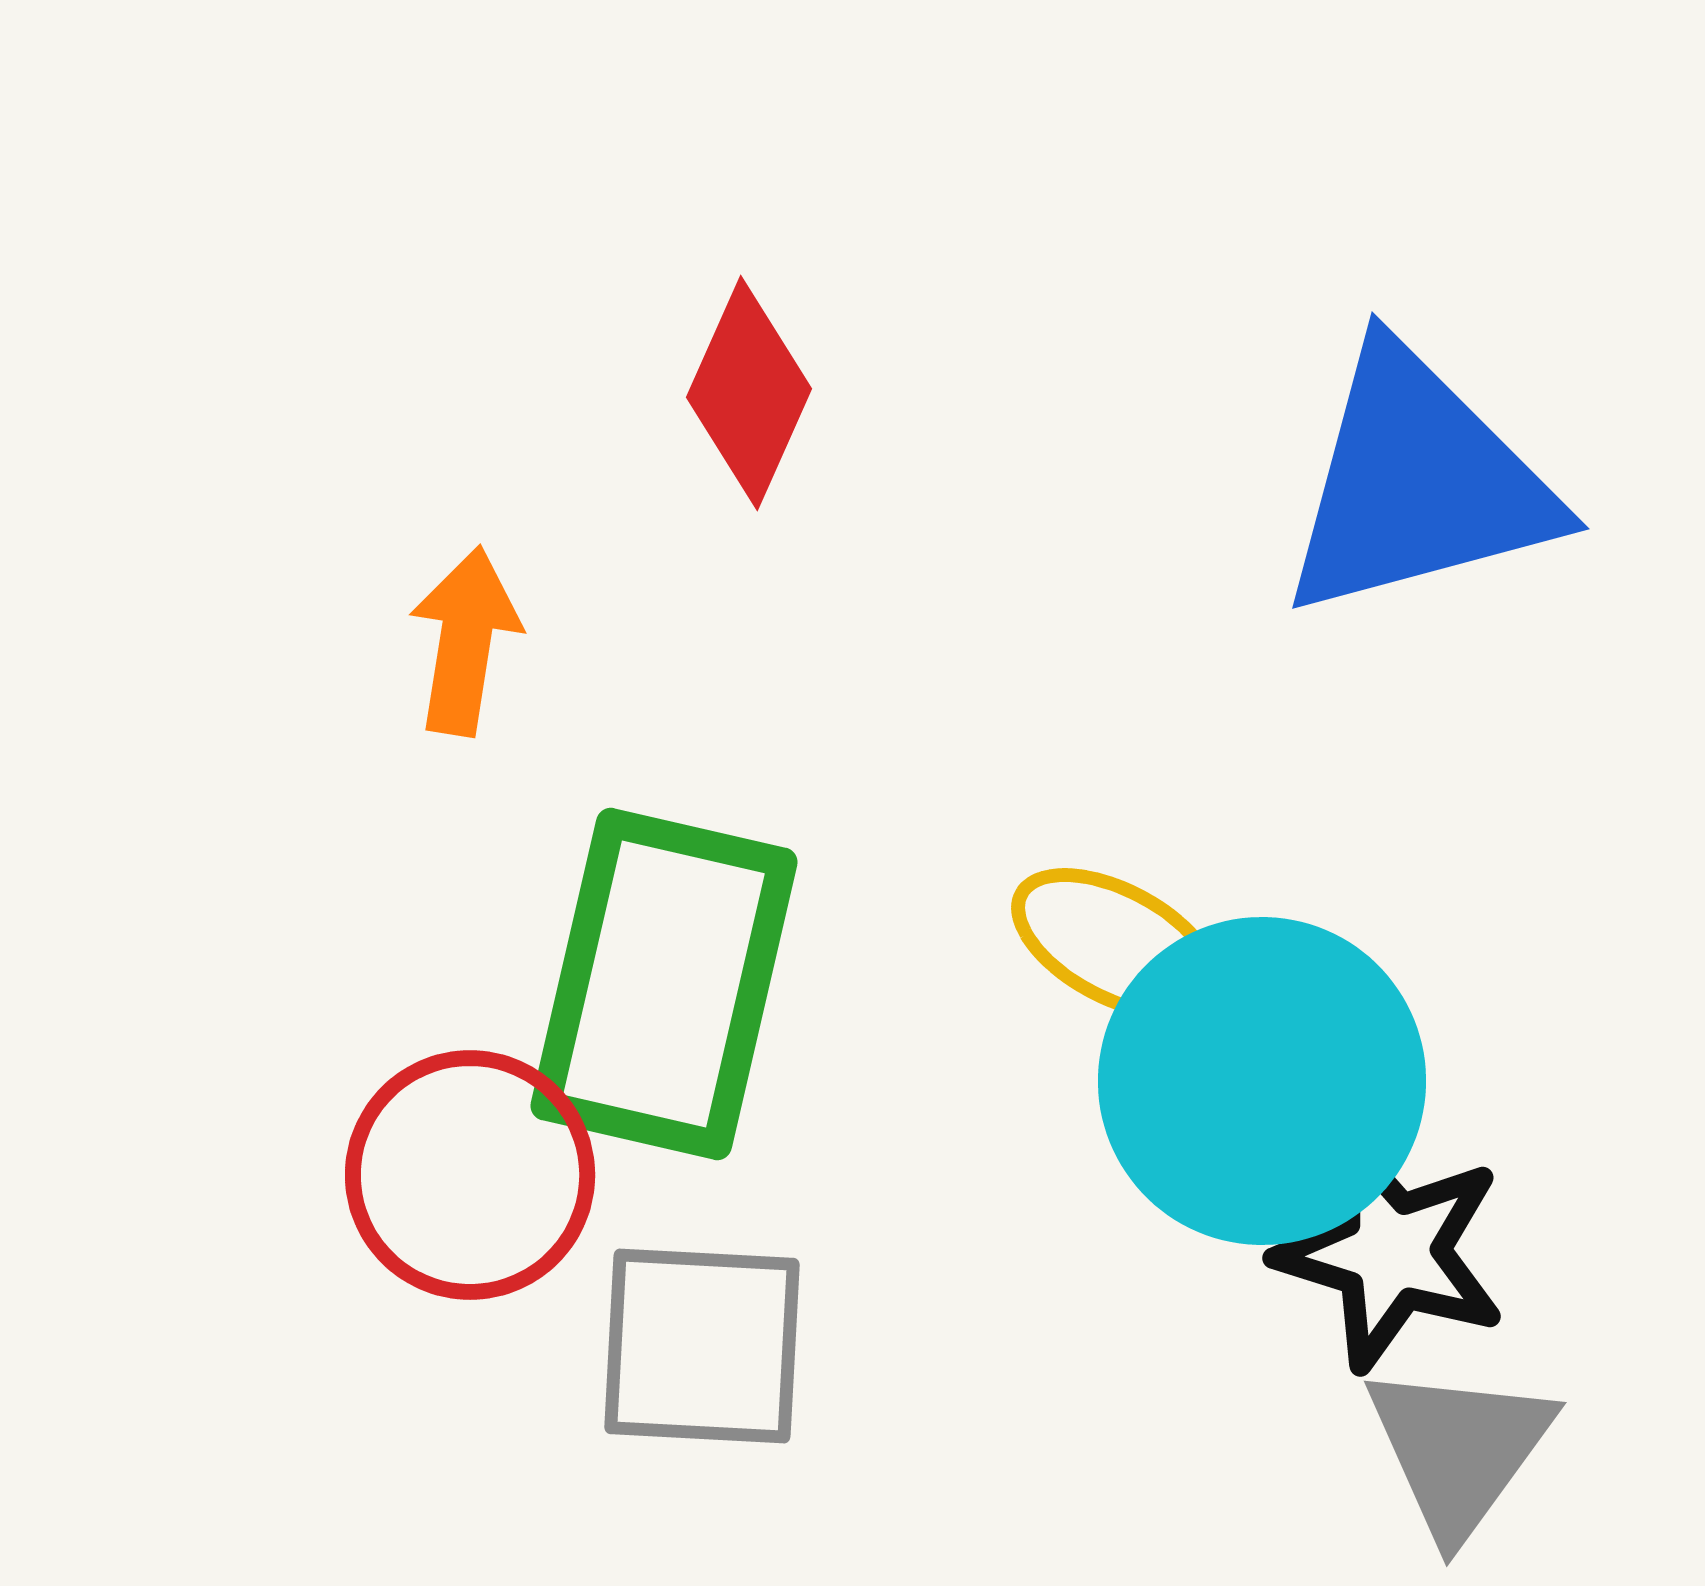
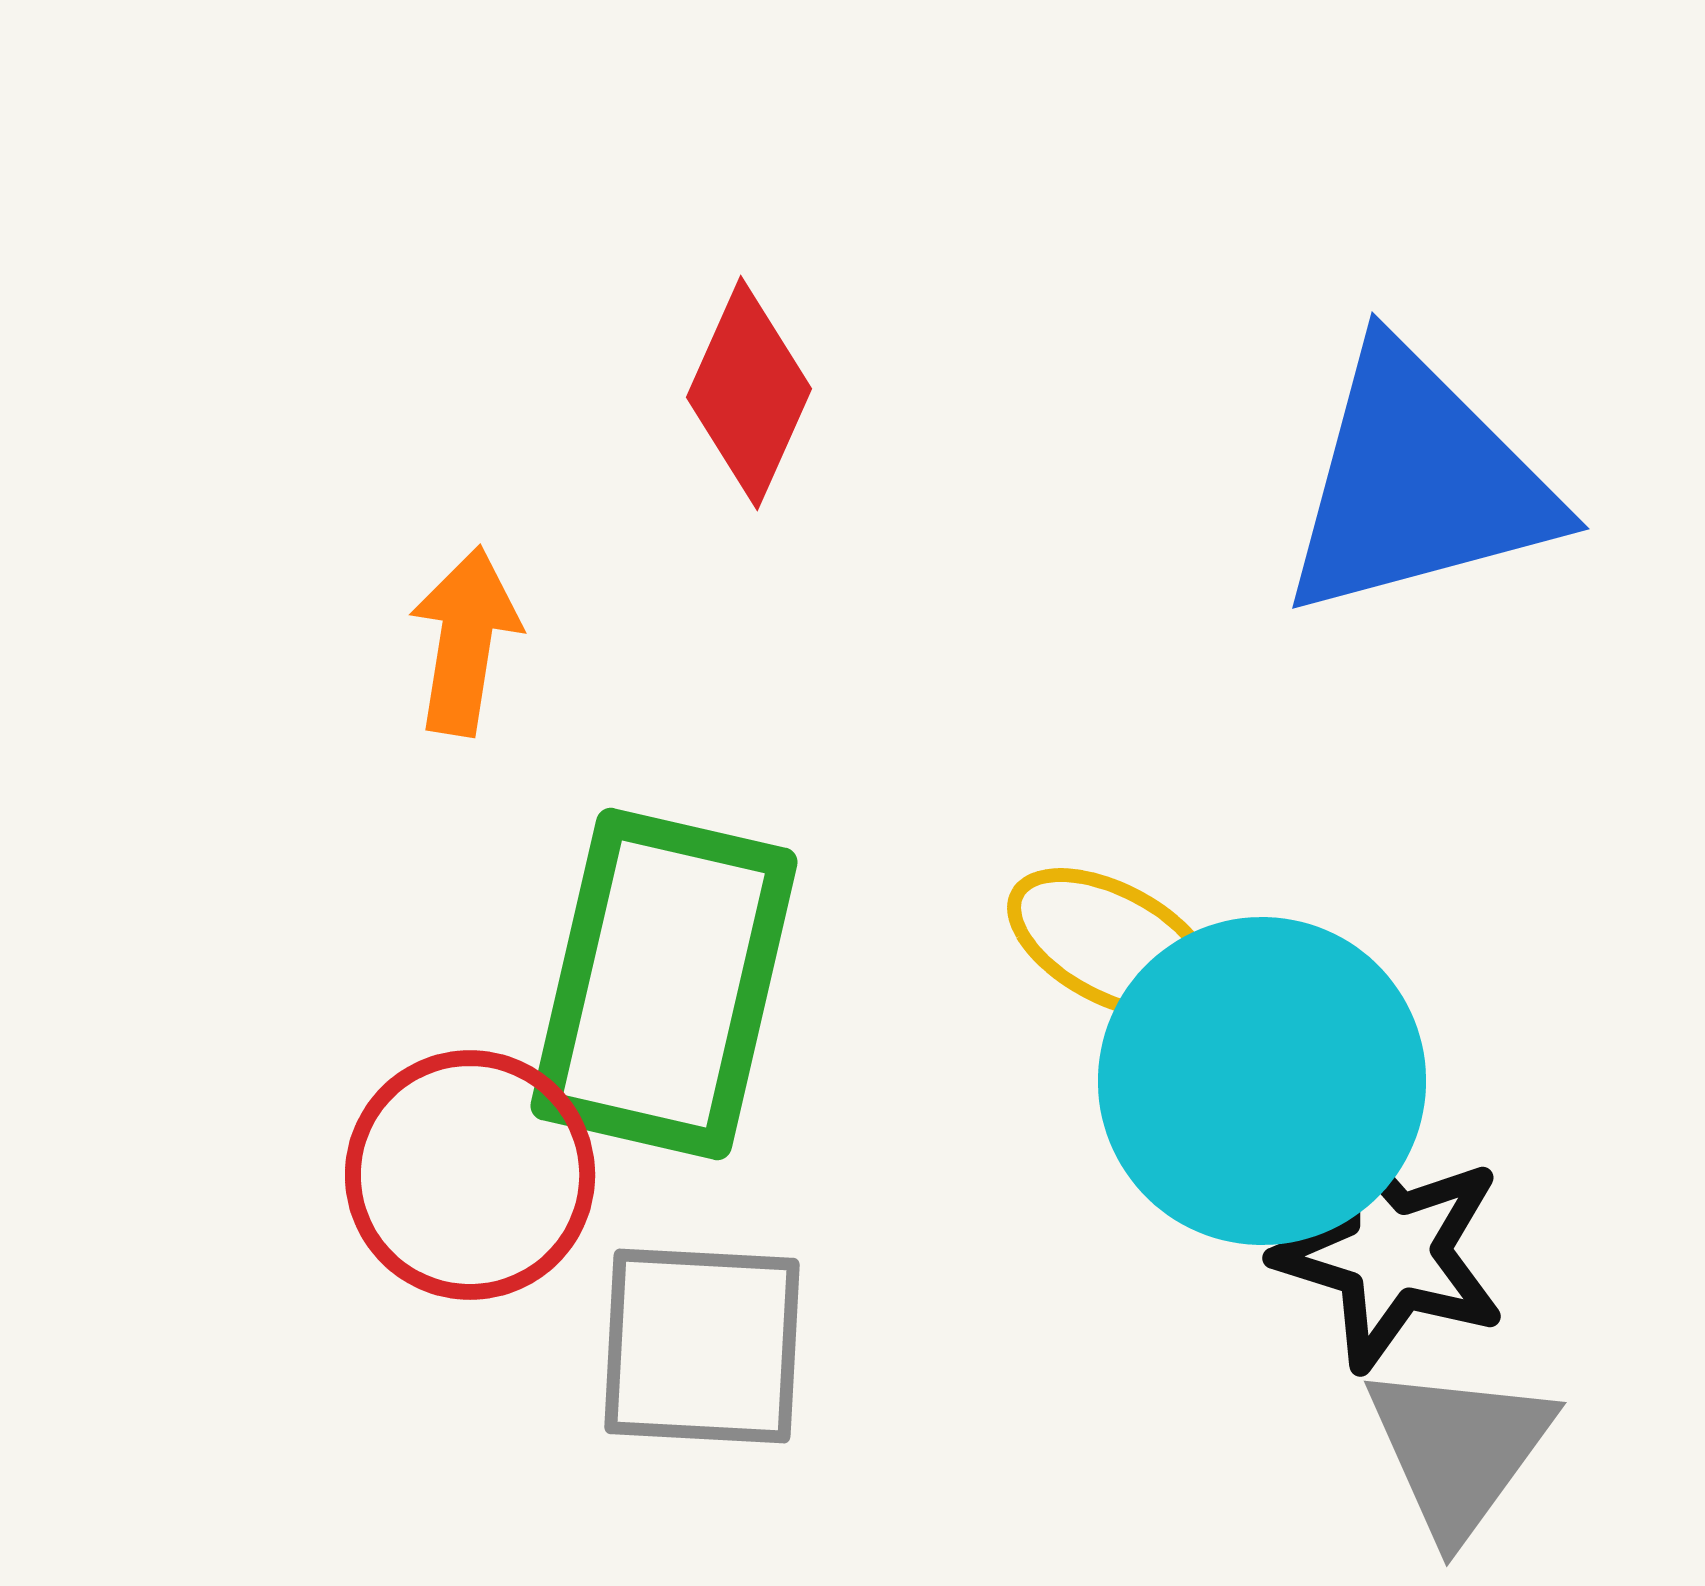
yellow ellipse: moved 4 px left
